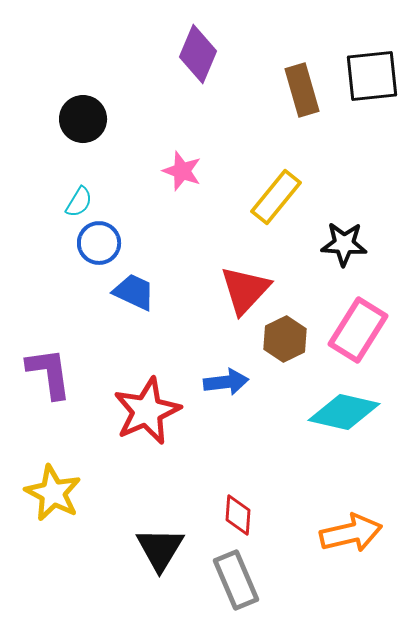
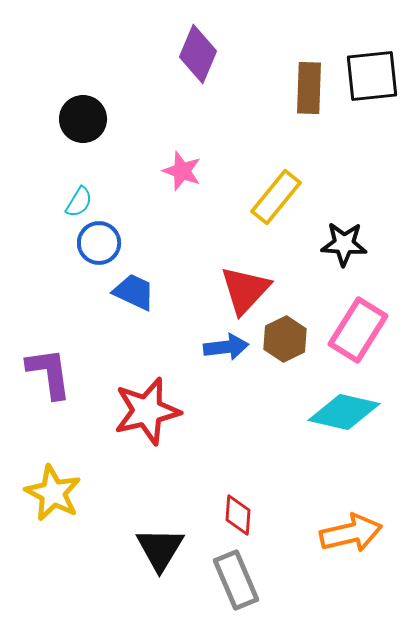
brown rectangle: moved 7 px right, 2 px up; rotated 18 degrees clockwise
blue arrow: moved 35 px up
red star: rotated 10 degrees clockwise
